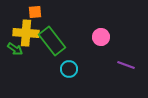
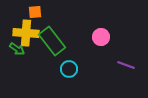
green arrow: moved 2 px right
